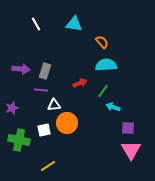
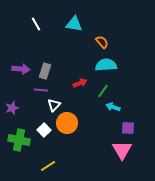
white triangle: rotated 40 degrees counterclockwise
white square: rotated 32 degrees counterclockwise
pink triangle: moved 9 px left
